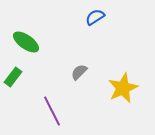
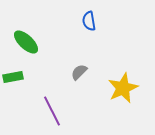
blue semicircle: moved 6 px left, 4 px down; rotated 66 degrees counterclockwise
green ellipse: rotated 8 degrees clockwise
green rectangle: rotated 42 degrees clockwise
